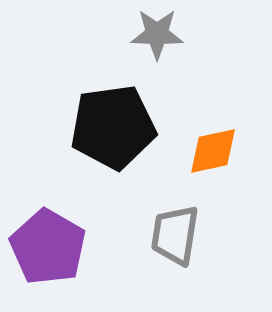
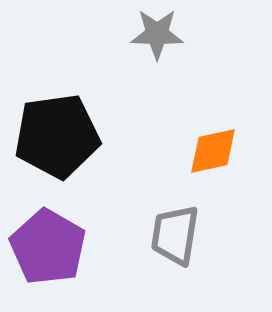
black pentagon: moved 56 px left, 9 px down
